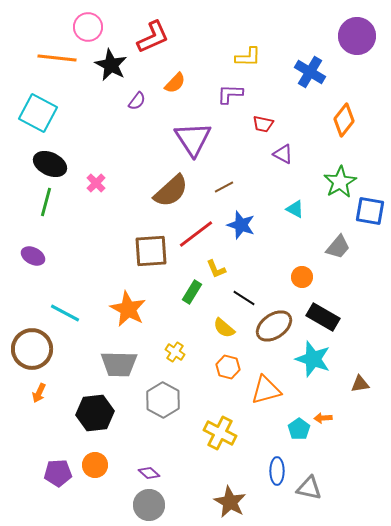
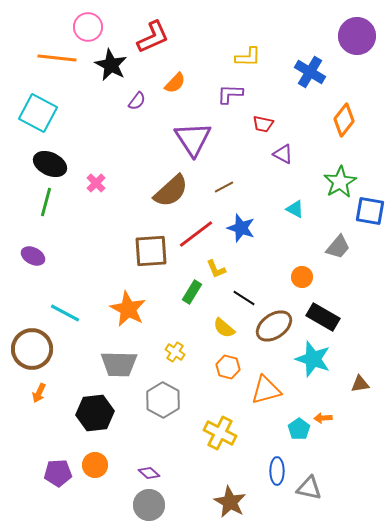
blue star at (241, 225): moved 3 px down
